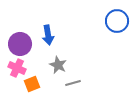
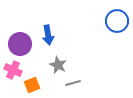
pink cross: moved 4 px left, 2 px down
orange square: moved 1 px down
